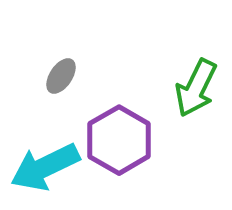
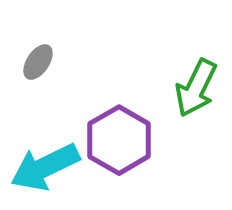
gray ellipse: moved 23 px left, 14 px up
